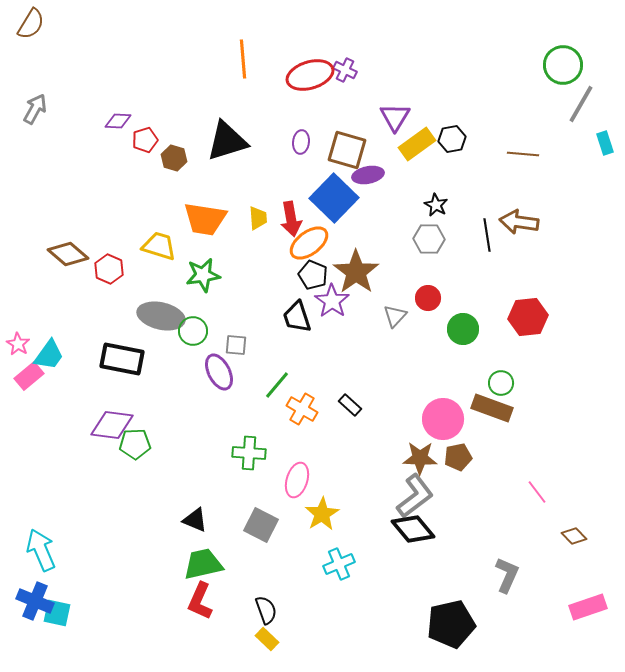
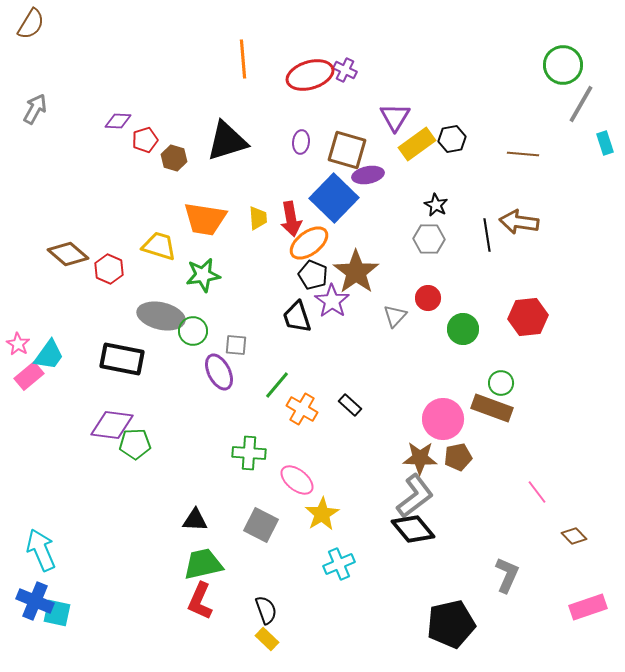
pink ellipse at (297, 480): rotated 68 degrees counterclockwise
black triangle at (195, 520): rotated 20 degrees counterclockwise
